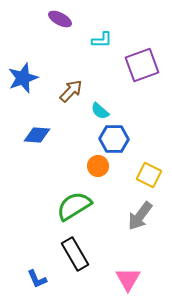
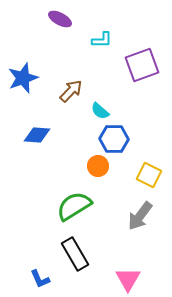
blue L-shape: moved 3 px right
